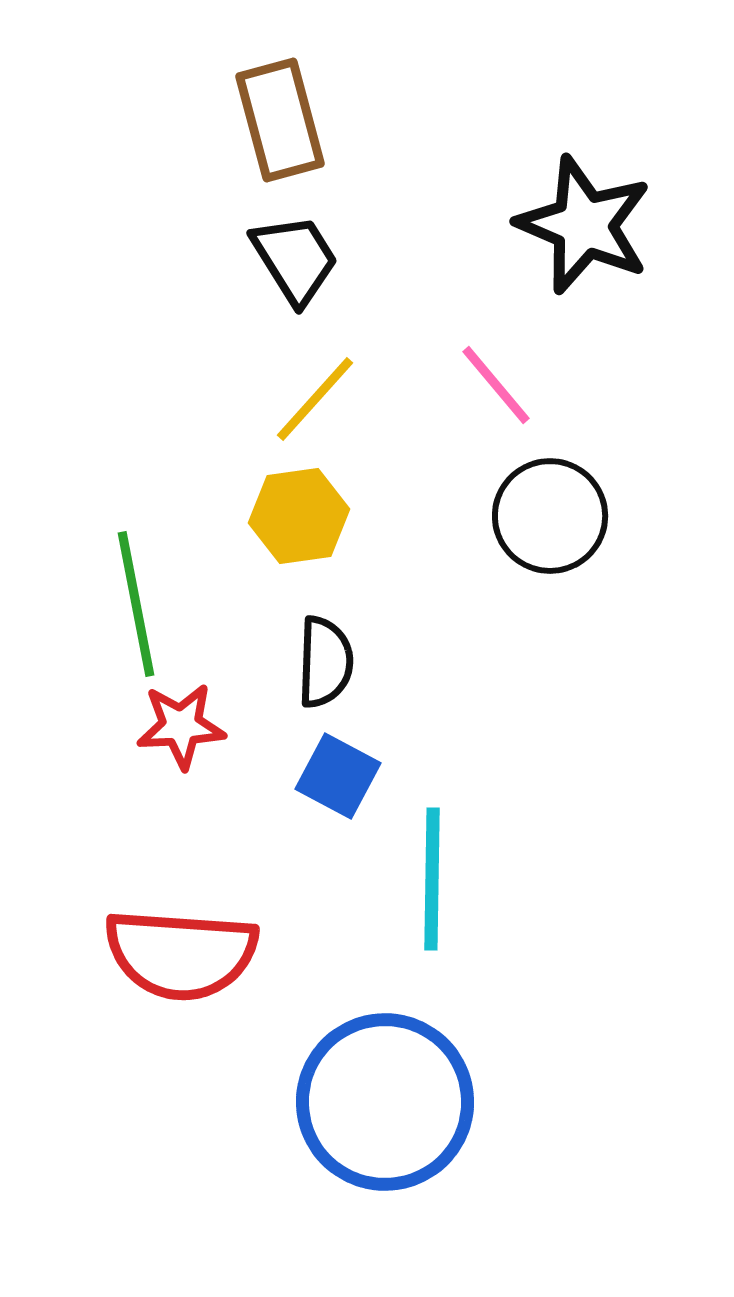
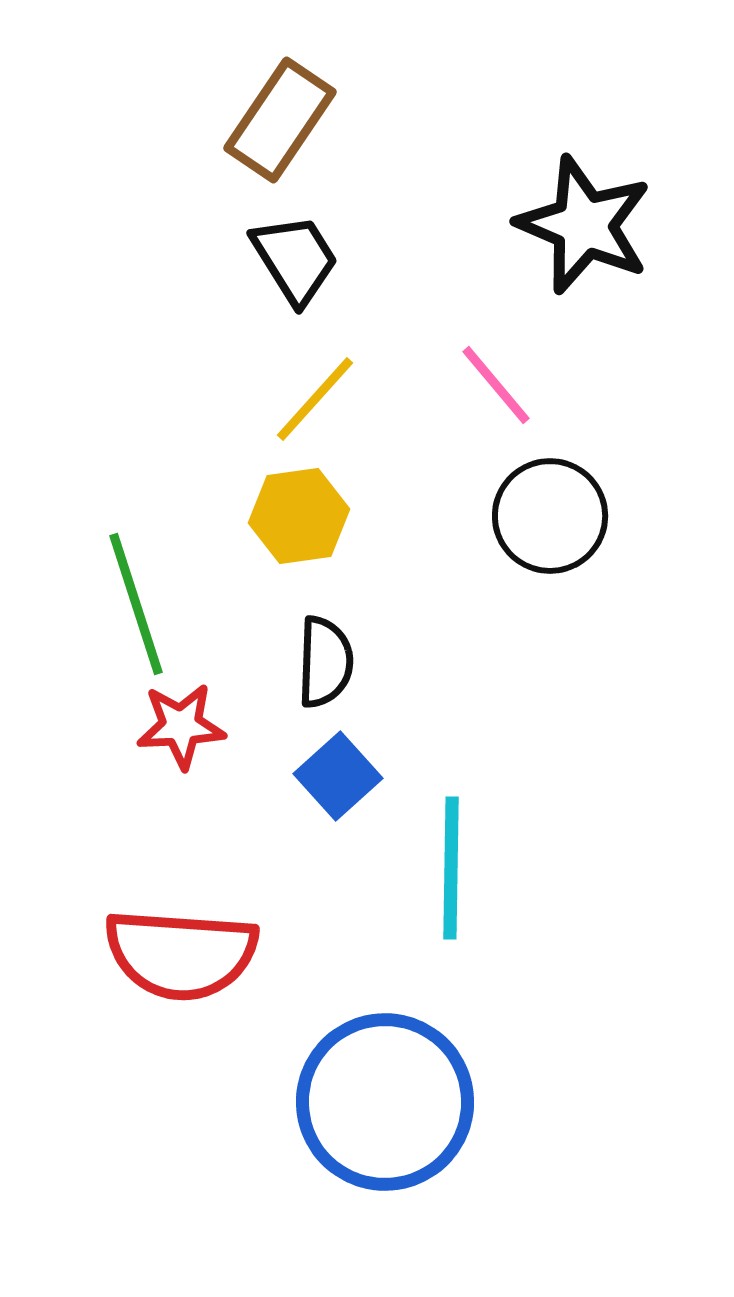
brown rectangle: rotated 49 degrees clockwise
green line: rotated 7 degrees counterclockwise
blue square: rotated 20 degrees clockwise
cyan line: moved 19 px right, 11 px up
